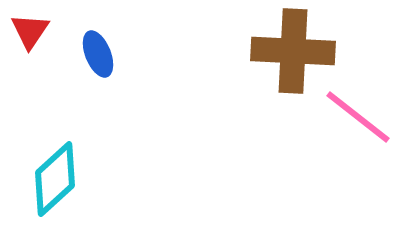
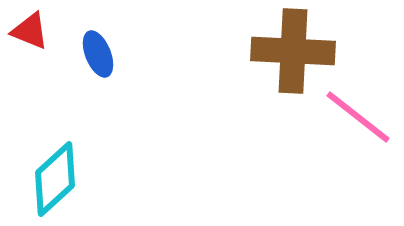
red triangle: rotated 42 degrees counterclockwise
